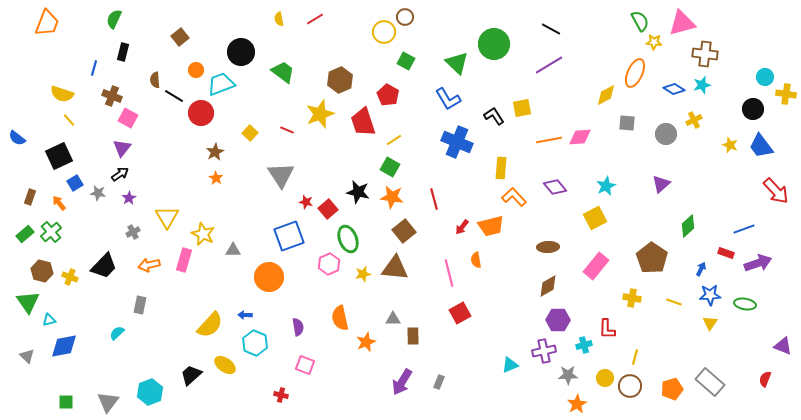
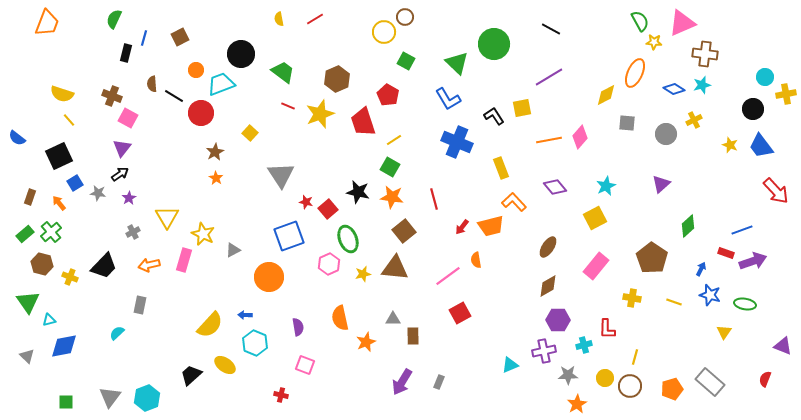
pink triangle at (682, 23): rotated 8 degrees counterclockwise
brown square at (180, 37): rotated 12 degrees clockwise
black rectangle at (123, 52): moved 3 px right, 1 px down
black circle at (241, 52): moved 2 px down
purple line at (549, 65): moved 12 px down
blue line at (94, 68): moved 50 px right, 30 px up
brown semicircle at (155, 80): moved 3 px left, 4 px down
brown hexagon at (340, 80): moved 3 px left, 1 px up
yellow cross at (786, 94): rotated 18 degrees counterclockwise
red line at (287, 130): moved 1 px right, 24 px up
pink diamond at (580, 137): rotated 45 degrees counterclockwise
yellow rectangle at (501, 168): rotated 25 degrees counterclockwise
orange L-shape at (514, 197): moved 5 px down
blue line at (744, 229): moved 2 px left, 1 px down
brown ellipse at (548, 247): rotated 55 degrees counterclockwise
gray triangle at (233, 250): rotated 28 degrees counterclockwise
purple arrow at (758, 263): moved 5 px left, 2 px up
brown hexagon at (42, 271): moved 7 px up
pink line at (449, 273): moved 1 px left, 3 px down; rotated 68 degrees clockwise
blue star at (710, 295): rotated 20 degrees clockwise
yellow triangle at (710, 323): moved 14 px right, 9 px down
cyan hexagon at (150, 392): moved 3 px left, 6 px down
gray triangle at (108, 402): moved 2 px right, 5 px up
